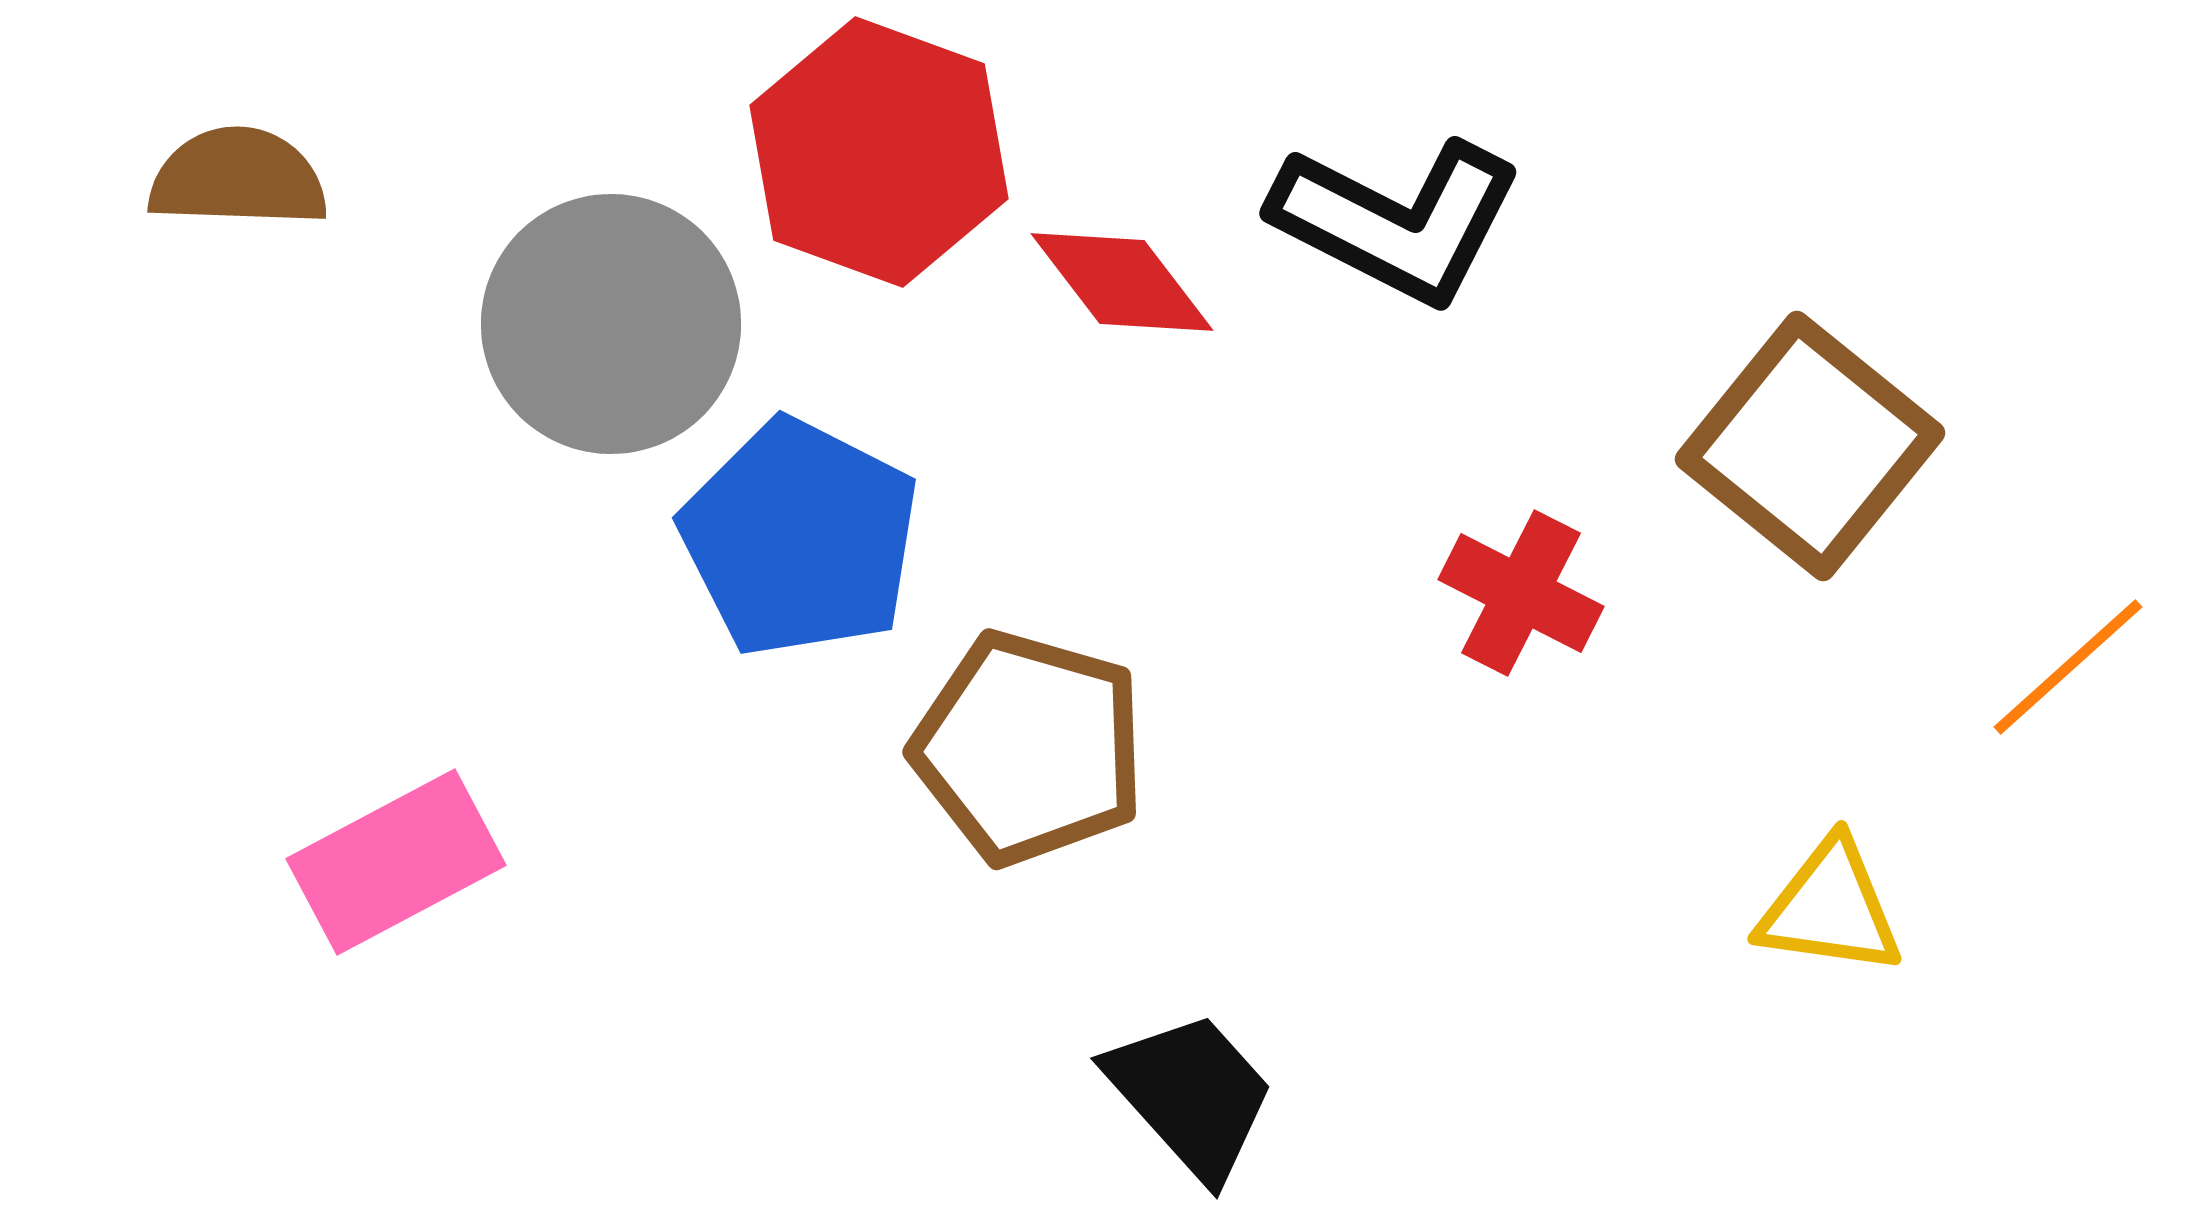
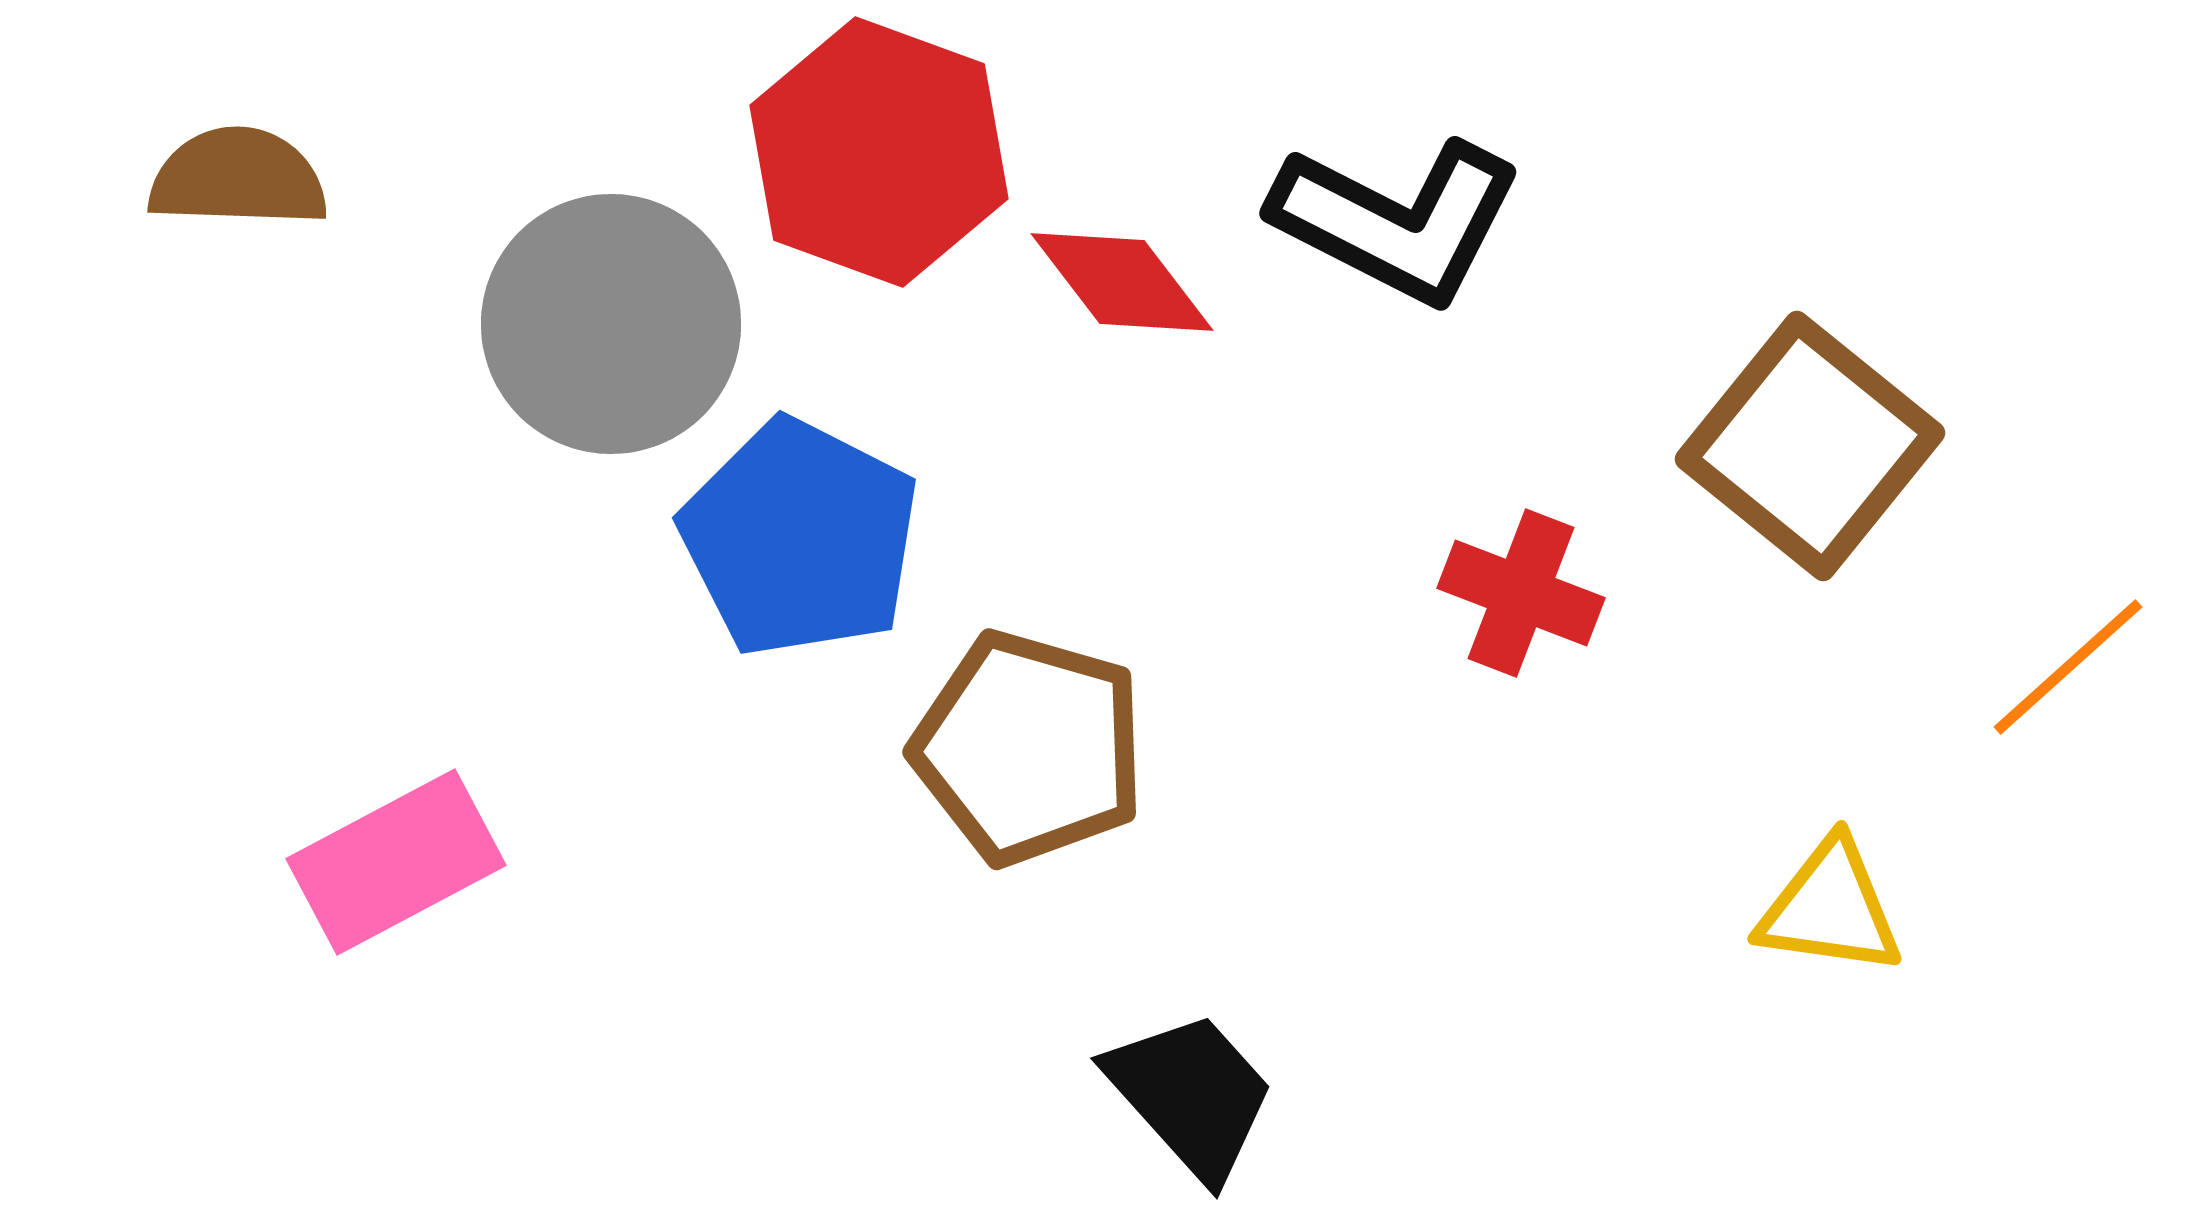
red cross: rotated 6 degrees counterclockwise
